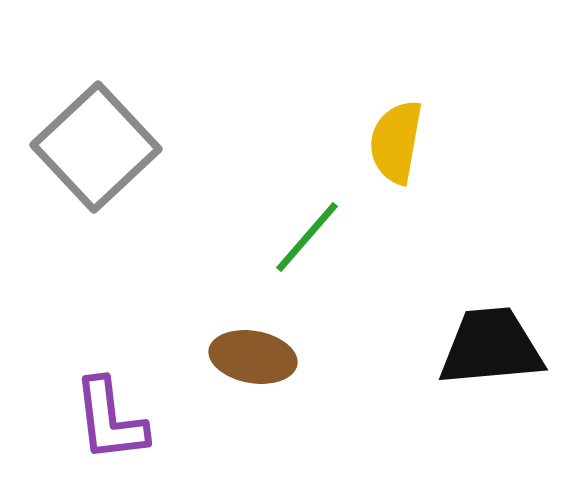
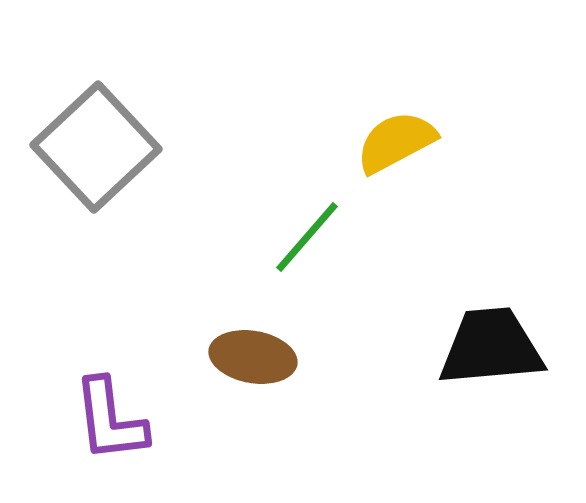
yellow semicircle: rotated 52 degrees clockwise
